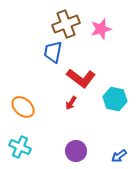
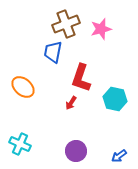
red L-shape: rotated 72 degrees clockwise
orange ellipse: moved 20 px up
cyan cross: moved 3 px up
